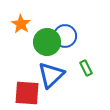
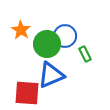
orange star: moved 6 px down
green circle: moved 2 px down
green rectangle: moved 1 px left, 14 px up
blue triangle: rotated 20 degrees clockwise
